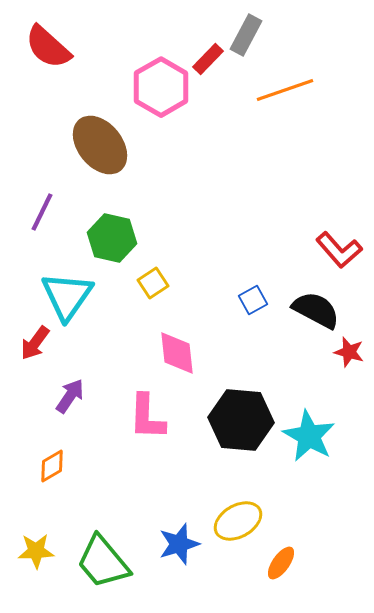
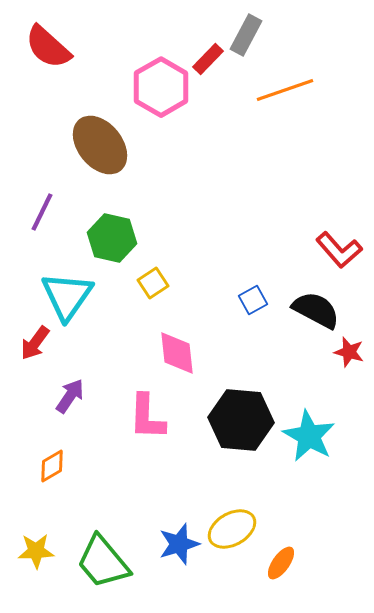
yellow ellipse: moved 6 px left, 8 px down
